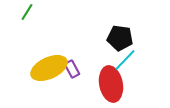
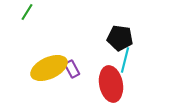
cyan line: rotated 30 degrees counterclockwise
